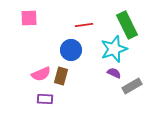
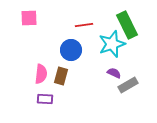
cyan star: moved 2 px left, 5 px up
pink semicircle: rotated 60 degrees counterclockwise
gray rectangle: moved 4 px left, 1 px up
